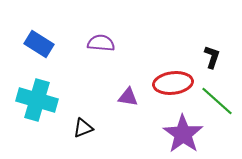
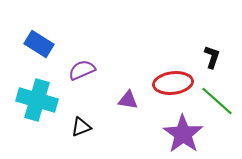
purple semicircle: moved 19 px left, 27 px down; rotated 28 degrees counterclockwise
purple triangle: moved 3 px down
black triangle: moved 2 px left, 1 px up
